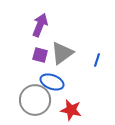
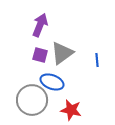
blue line: rotated 24 degrees counterclockwise
gray circle: moved 3 px left
